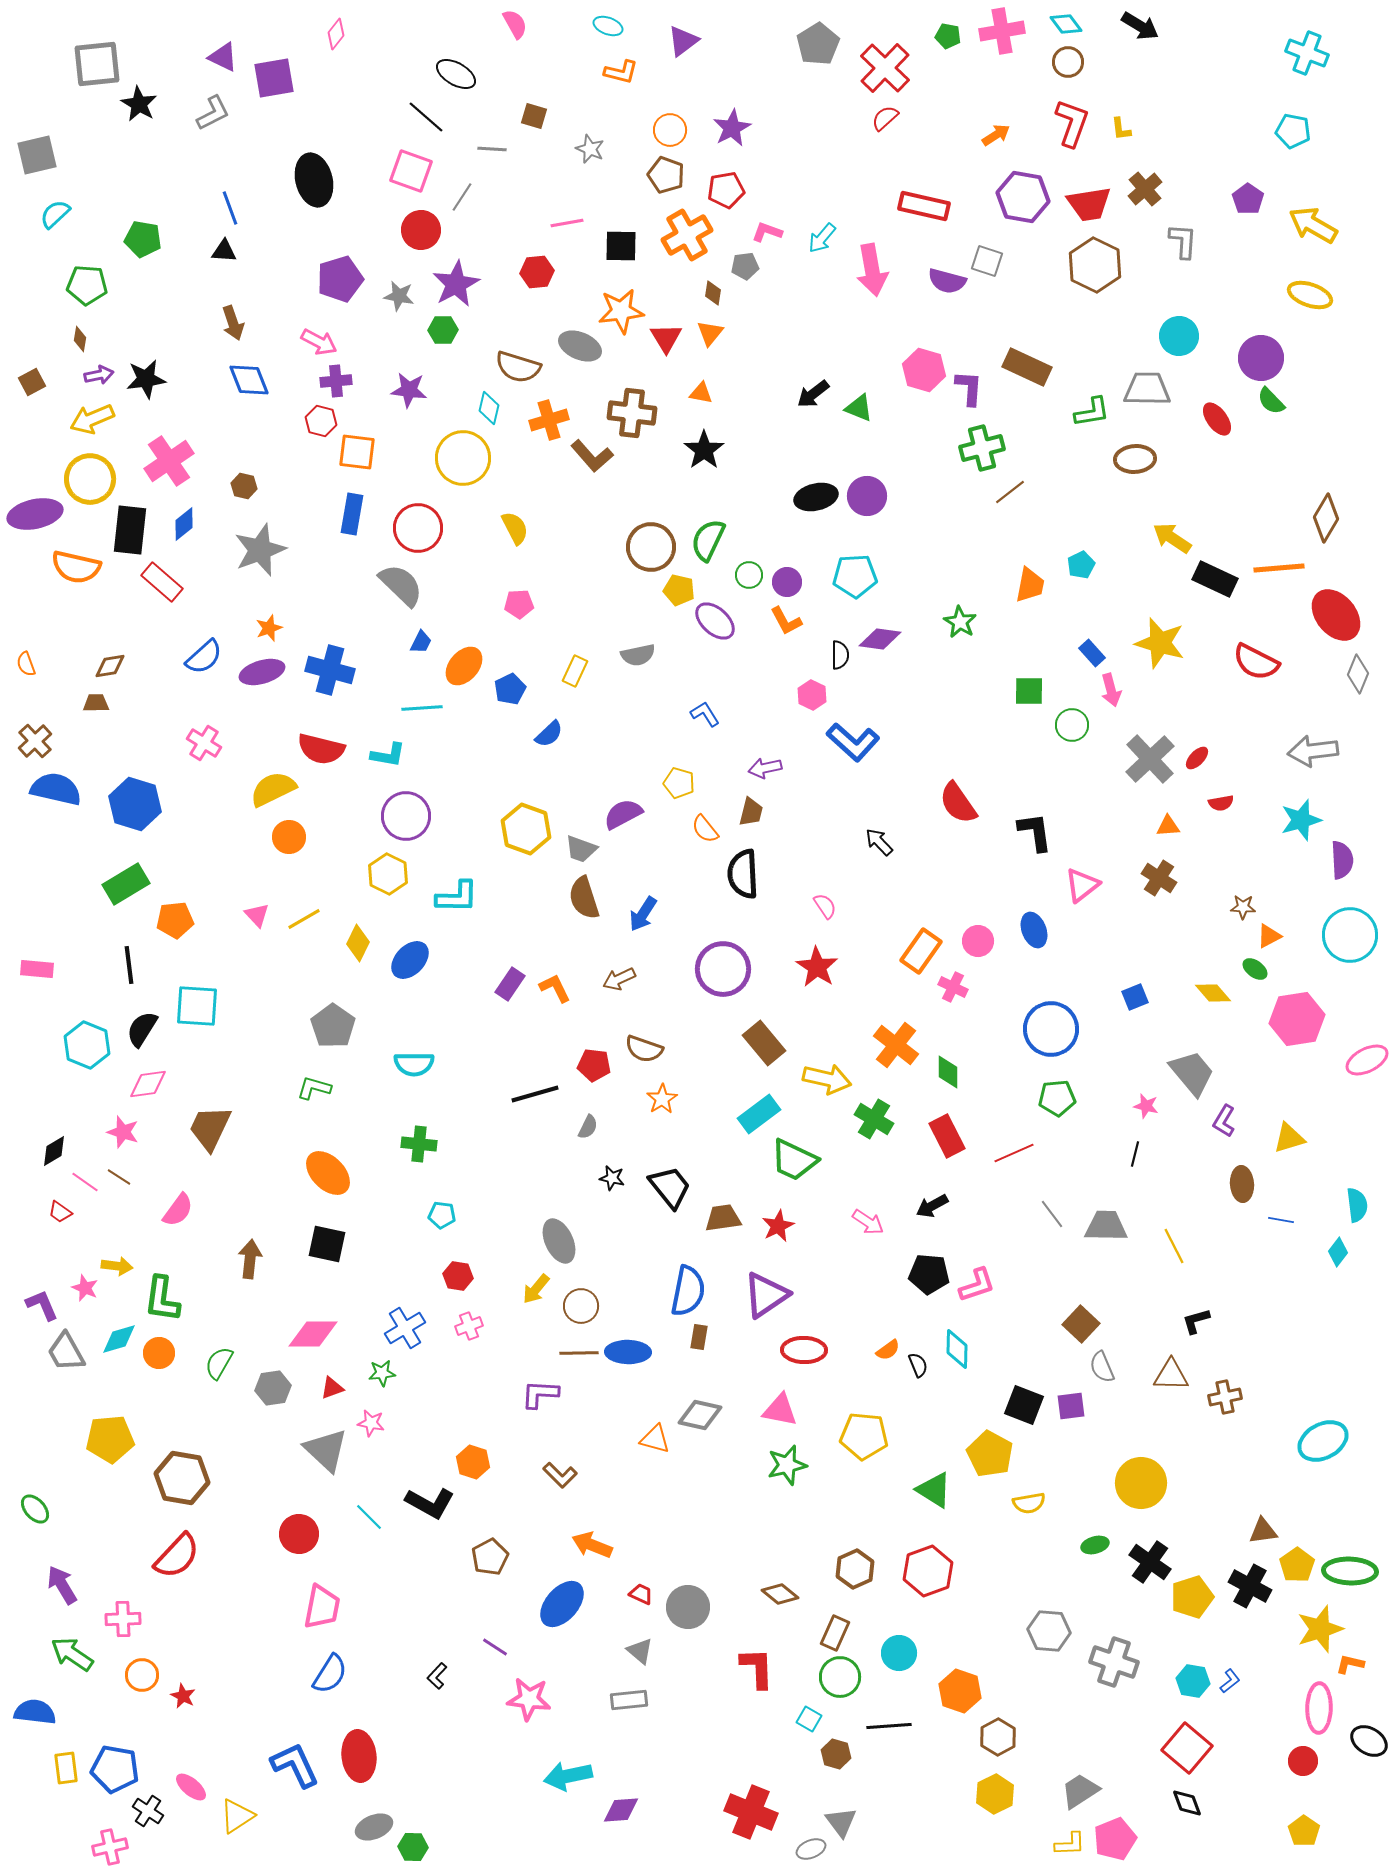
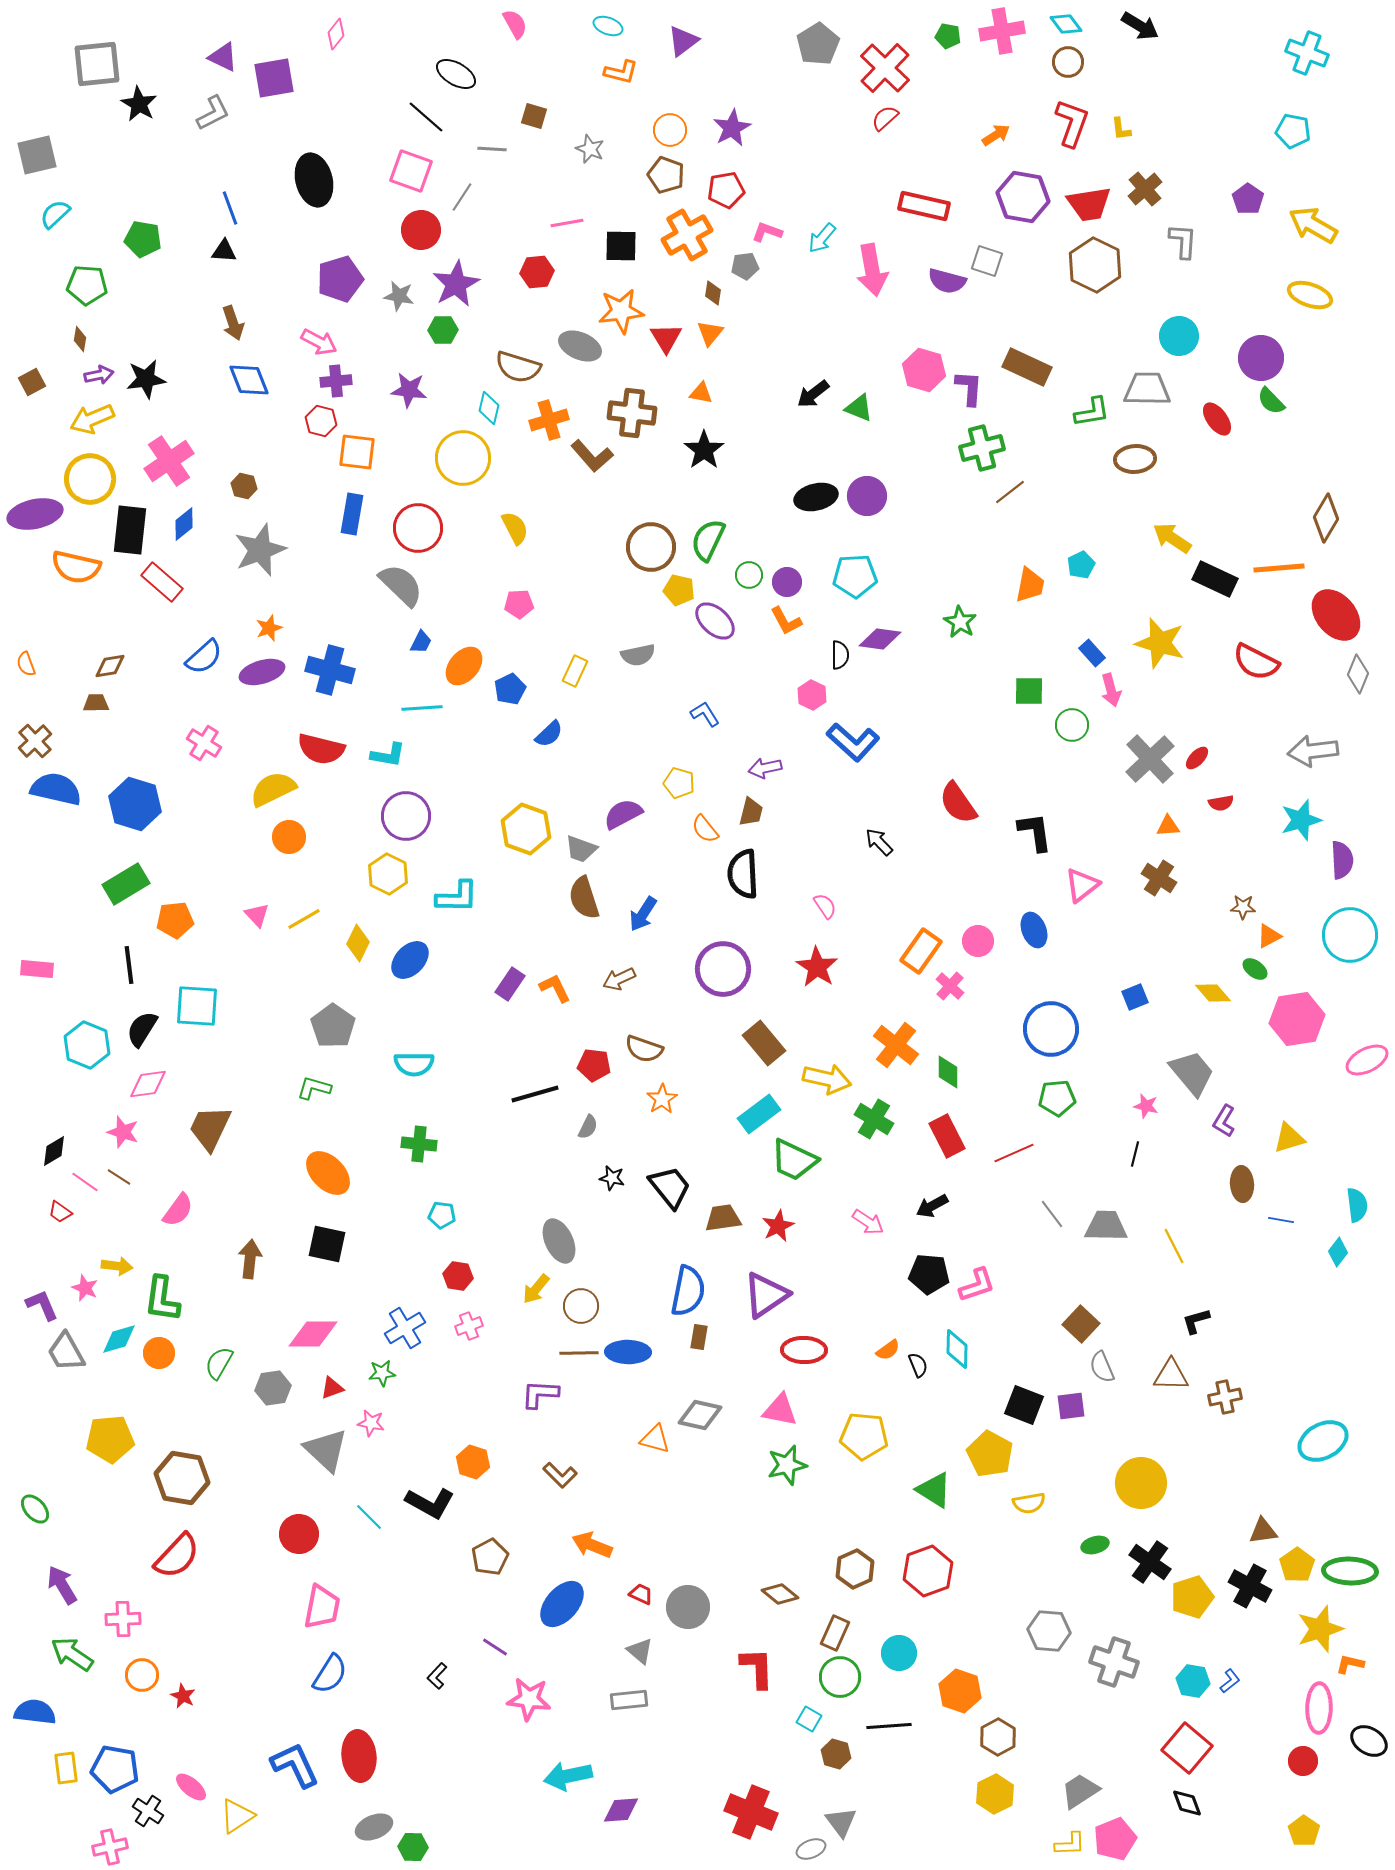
pink cross at (953, 987): moved 3 px left, 1 px up; rotated 16 degrees clockwise
